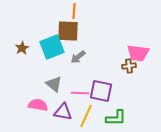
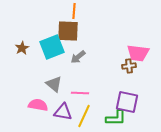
purple square: moved 26 px right, 11 px down
yellow line: moved 2 px left
